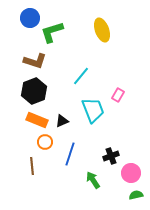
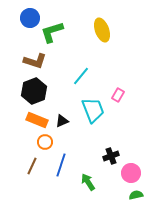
blue line: moved 9 px left, 11 px down
brown line: rotated 30 degrees clockwise
green arrow: moved 5 px left, 2 px down
